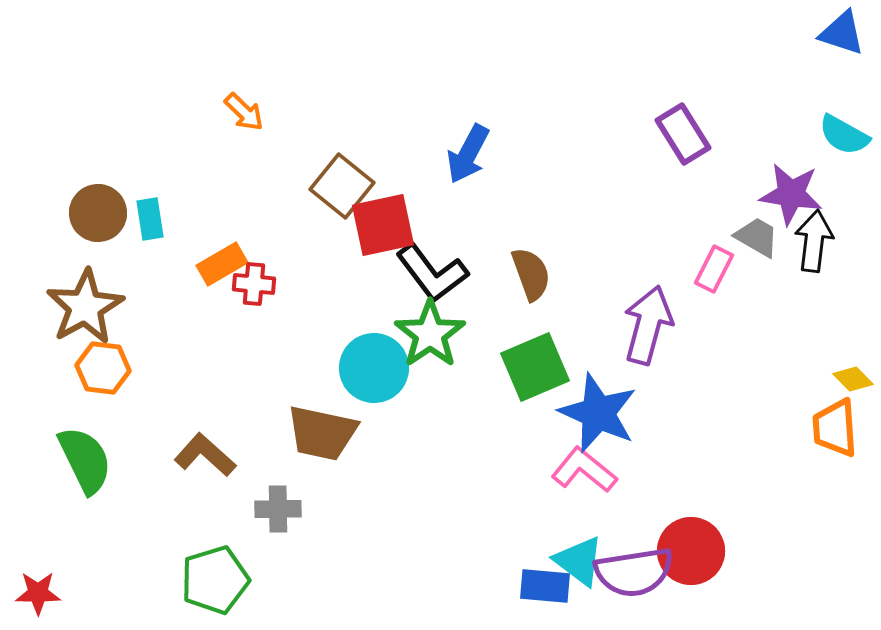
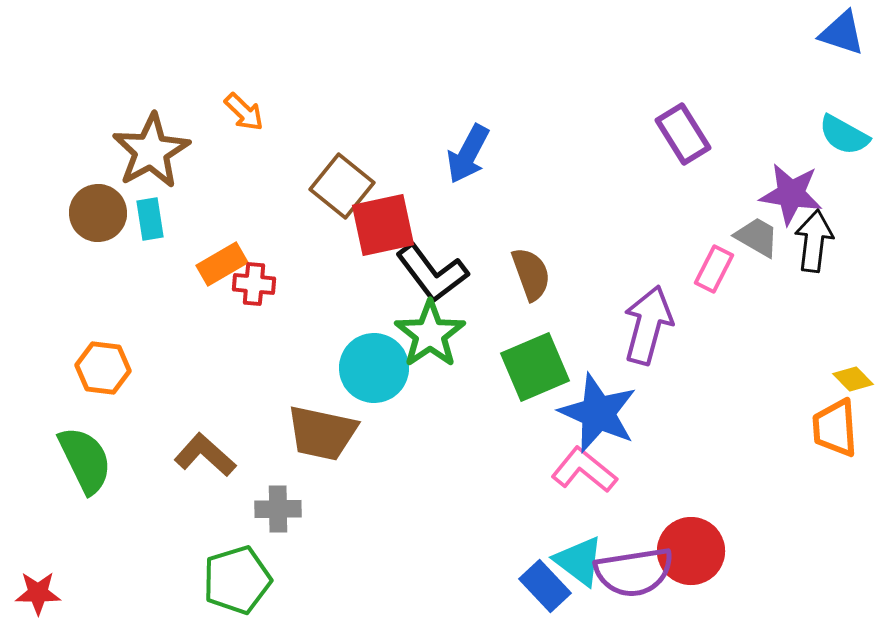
brown star: moved 66 px right, 156 px up
green pentagon: moved 22 px right
blue rectangle: rotated 42 degrees clockwise
